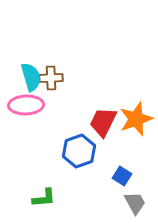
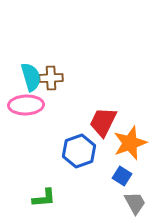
orange star: moved 6 px left, 24 px down
